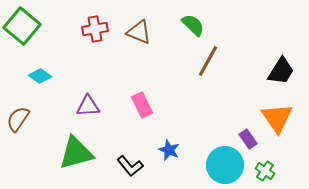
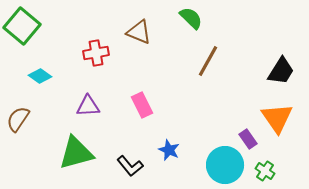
green semicircle: moved 2 px left, 7 px up
red cross: moved 1 px right, 24 px down
